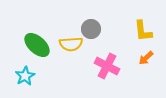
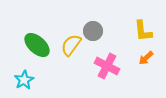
gray circle: moved 2 px right, 2 px down
yellow semicircle: moved 1 px down; rotated 130 degrees clockwise
cyan star: moved 1 px left, 4 px down
